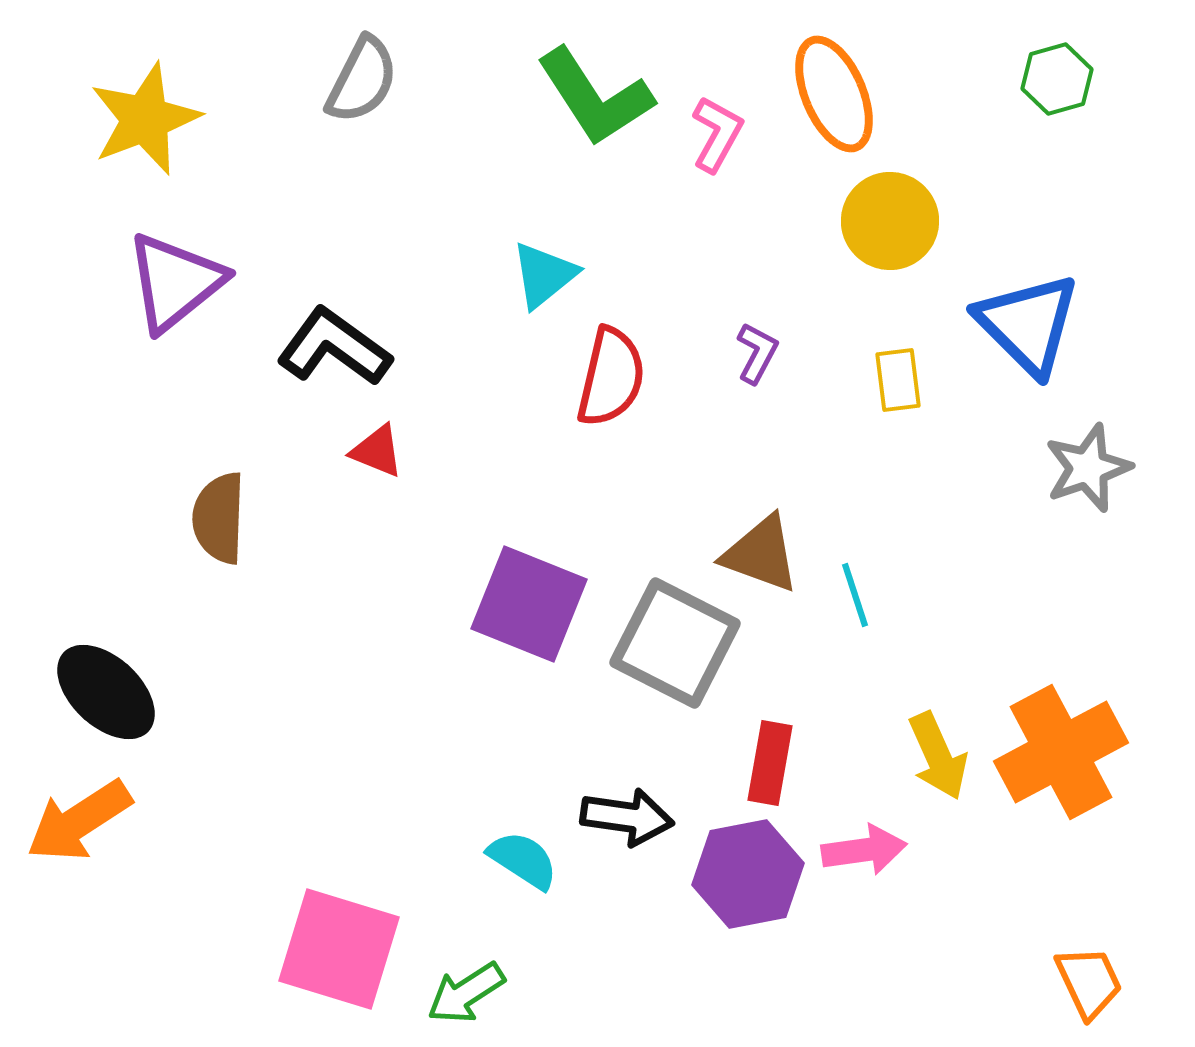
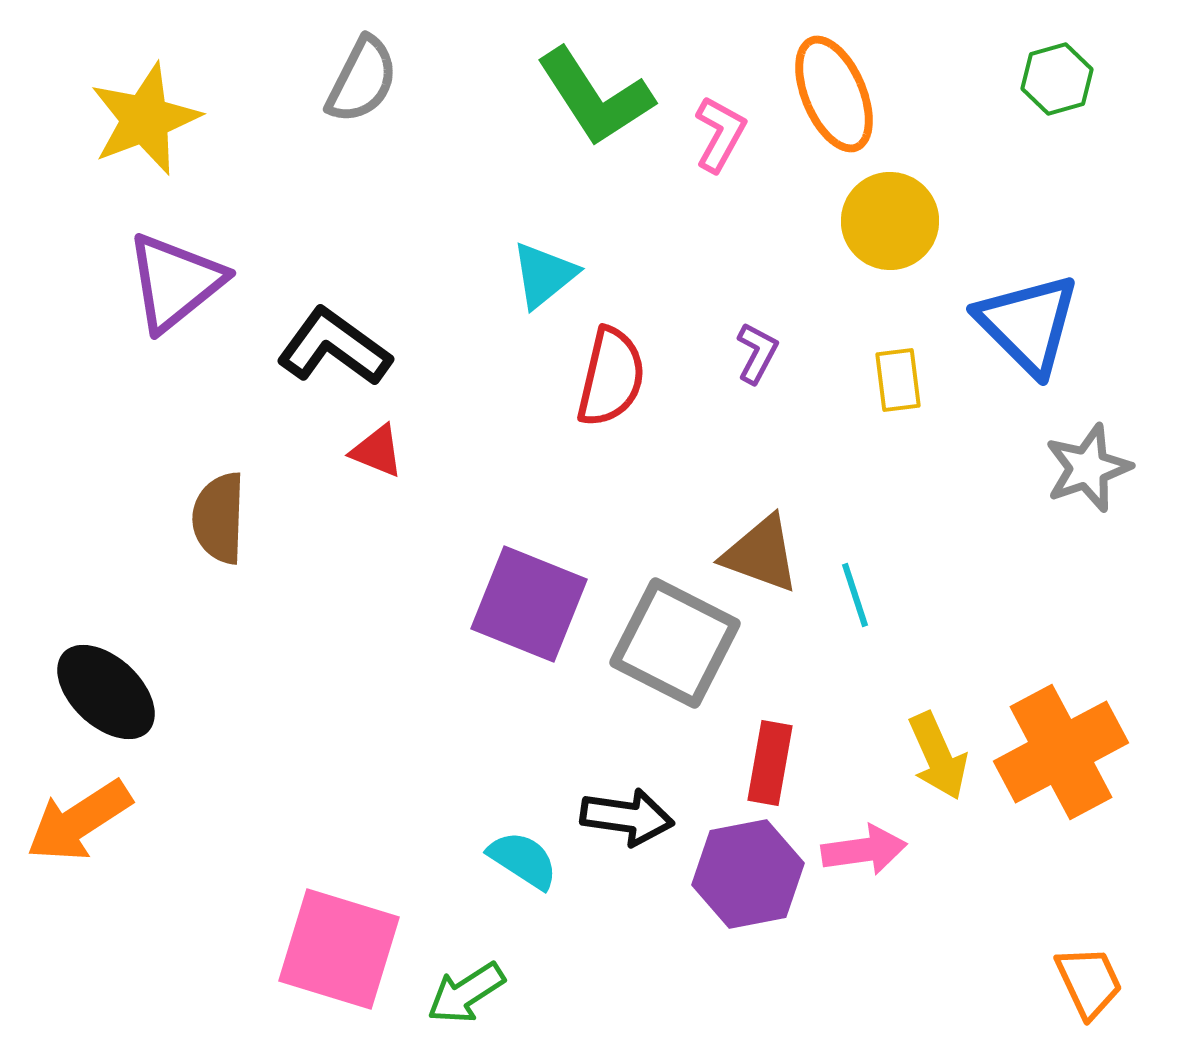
pink L-shape: moved 3 px right
